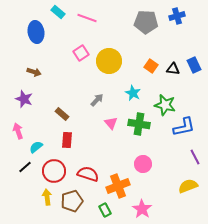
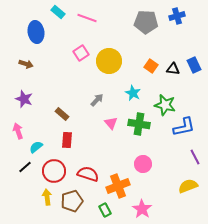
brown arrow: moved 8 px left, 8 px up
